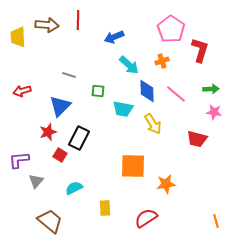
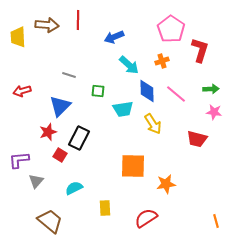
cyan trapezoid: rotated 20 degrees counterclockwise
